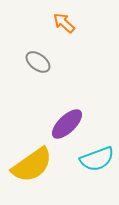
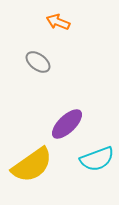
orange arrow: moved 6 px left, 1 px up; rotated 20 degrees counterclockwise
